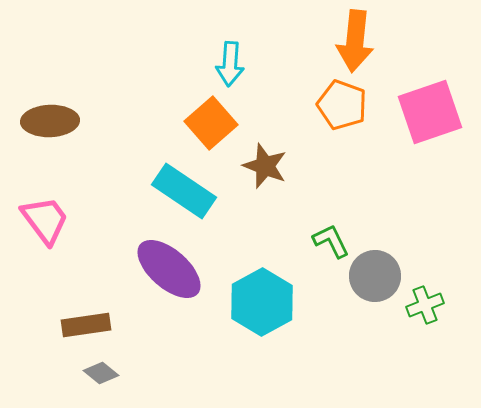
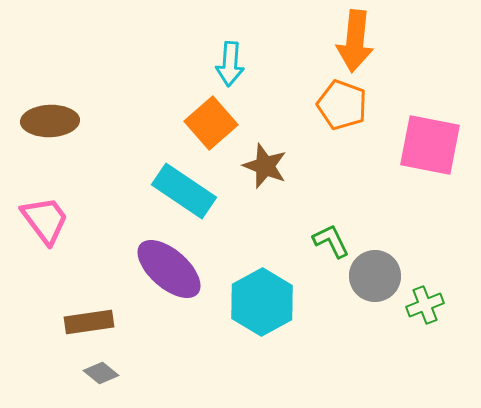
pink square: moved 33 px down; rotated 30 degrees clockwise
brown rectangle: moved 3 px right, 3 px up
